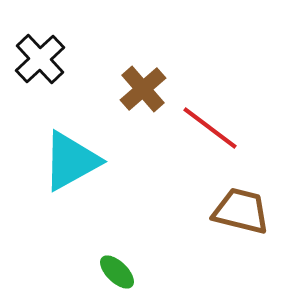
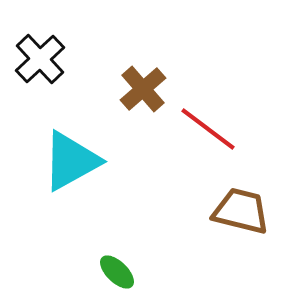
red line: moved 2 px left, 1 px down
